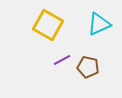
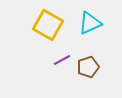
cyan triangle: moved 9 px left, 1 px up
brown pentagon: rotated 30 degrees counterclockwise
